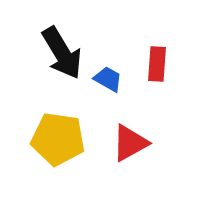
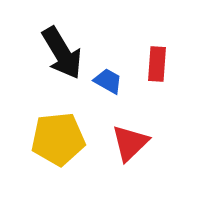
blue trapezoid: moved 2 px down
yellow pentagon: rotated 14 degrees counterclockwise
red triangle: rotated 15 degrees counterclockwise
